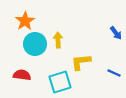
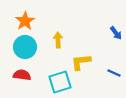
cyan circle: moved 10 px left, 3 px down
